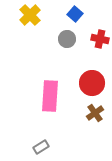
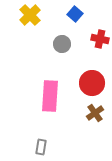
gray circle: moved 5 px left, 5 px down
gray rectangle: rotated 49 degrees counterclockwise
